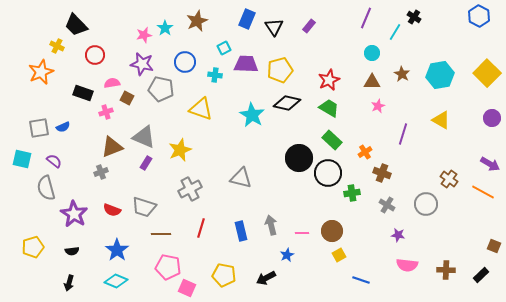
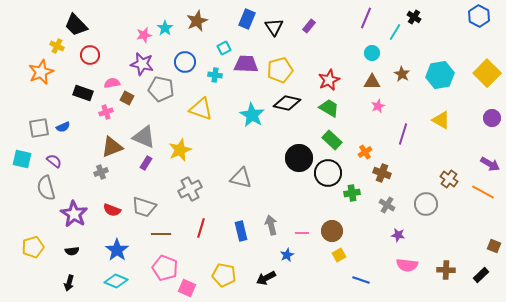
red circle at (95, 55): moved 5 px left
pink pentagon at (168, 267): moved 3 px left, 1 px down; rotated 10 degrees clockwise
